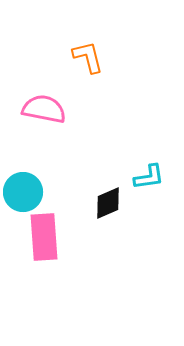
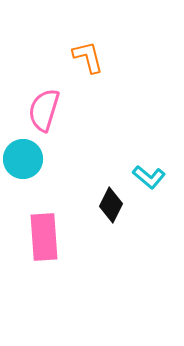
pink semicircle: moved 1 px down; rotated 84 degrees counterclockwise
cyan L-shape: rotated 48 degrees clockwise
cyan circle: moved 33 px up
black diamond: moved 3 px right, 2 px down; rotated 40 degrees counterclockwise
